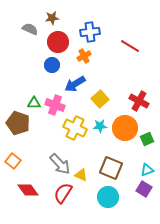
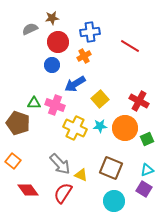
gray semicircle: rotated 49 degrees counterclockwise
cyan circle: moved 6 px right, 4 px down
